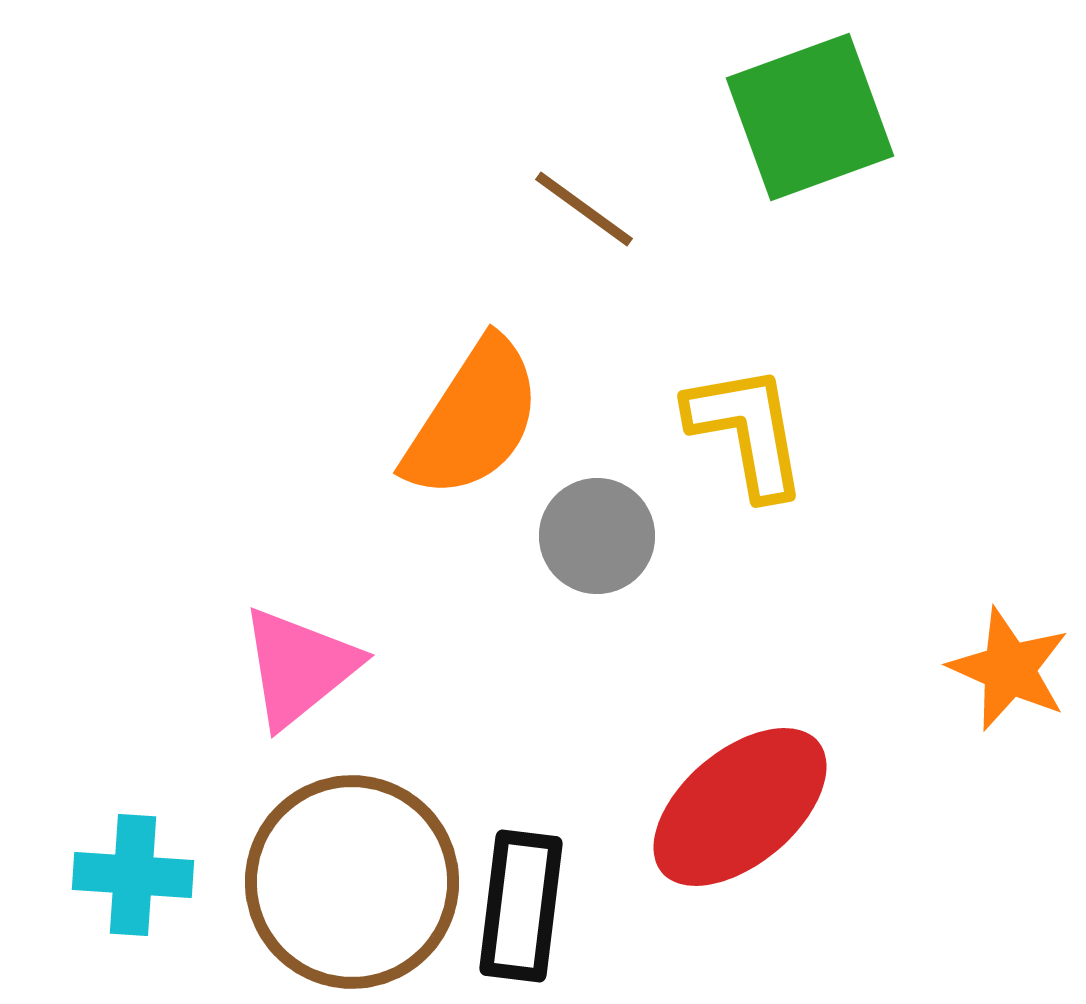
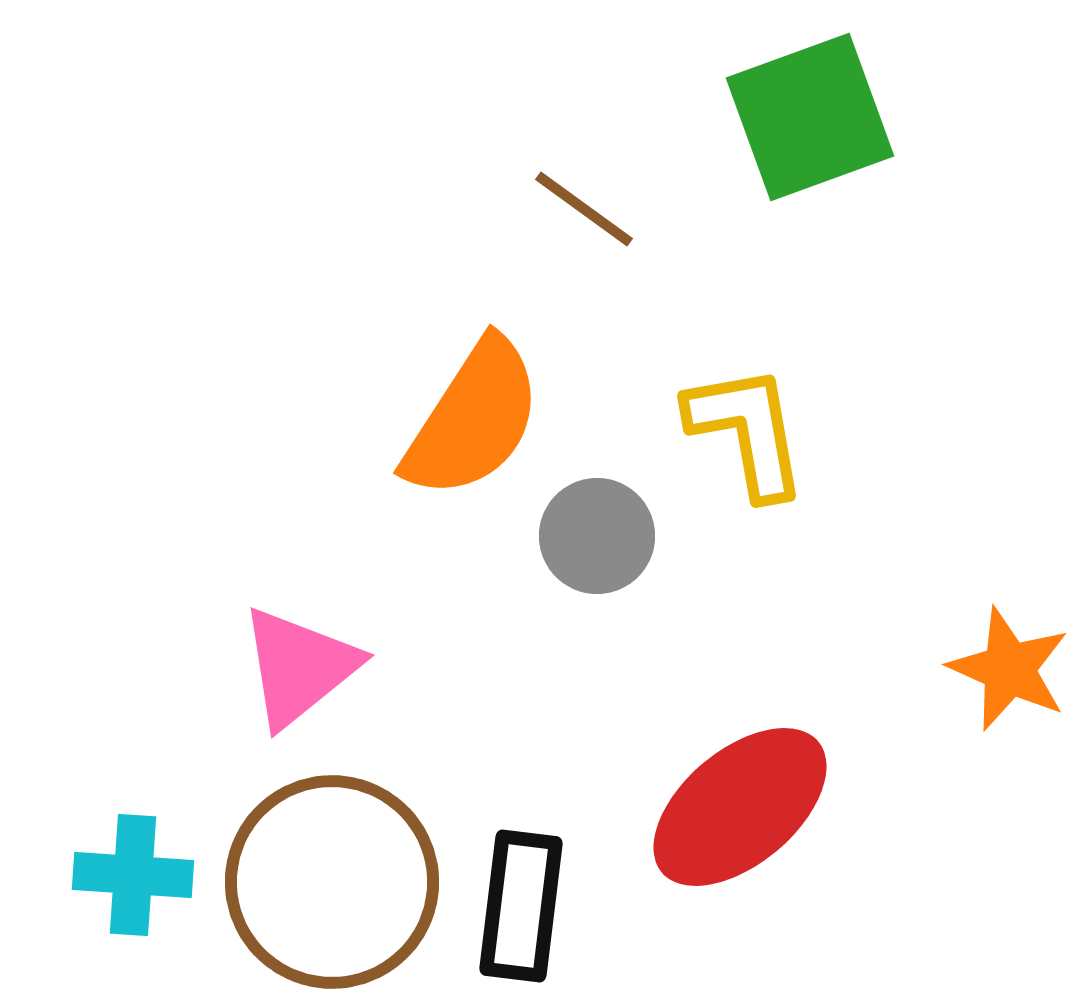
brown circle: moved 20 px left
